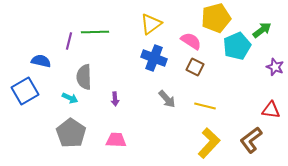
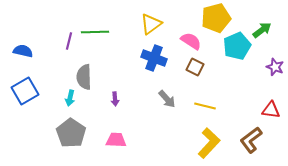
blue semicircle: moved 18 px left, 10 px up
cyan arrow: rotated 77 degrees clockwise
